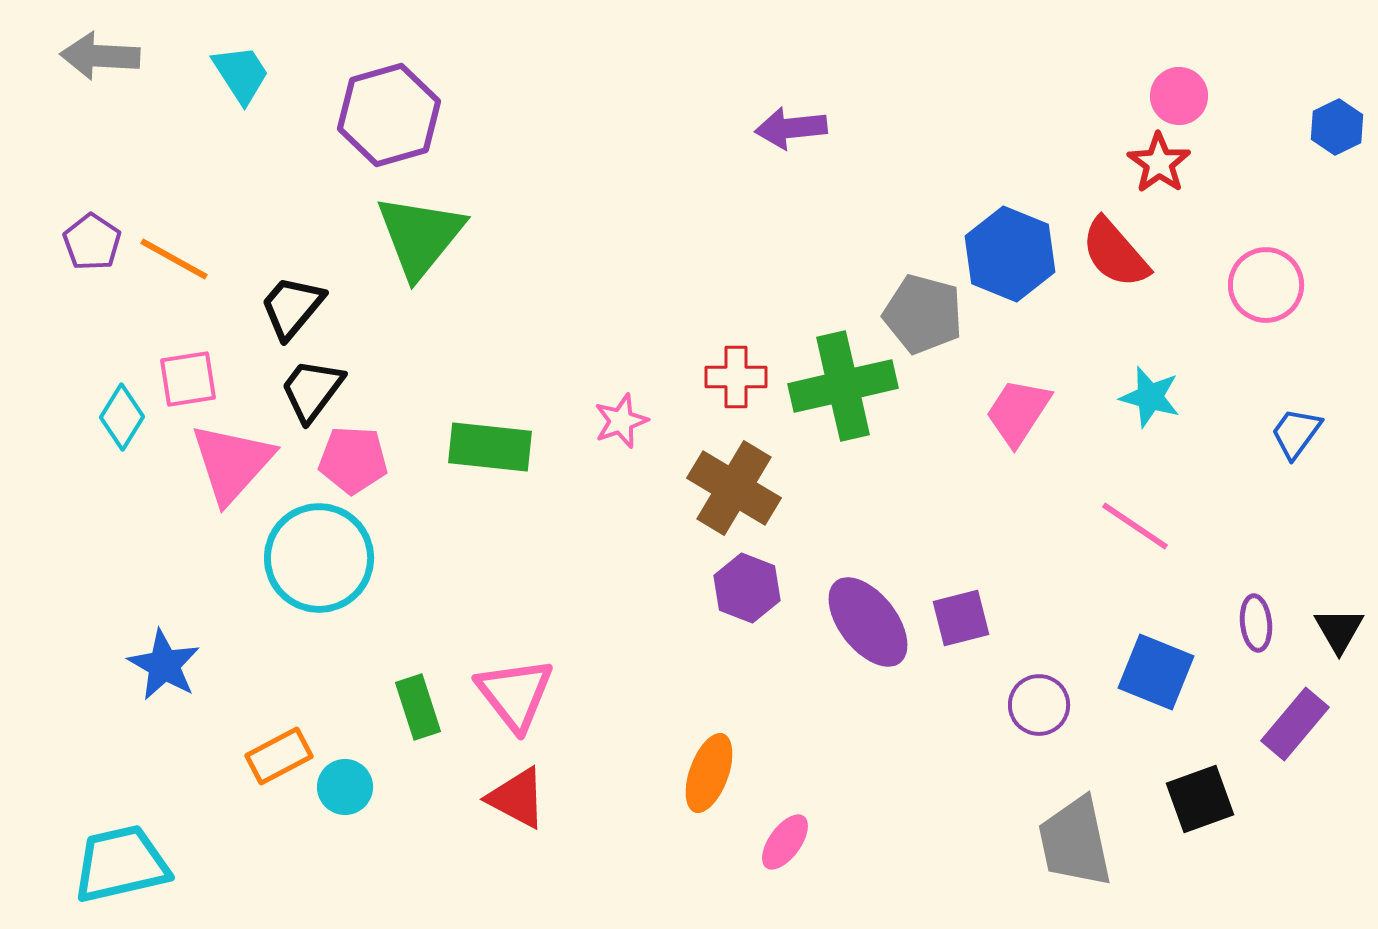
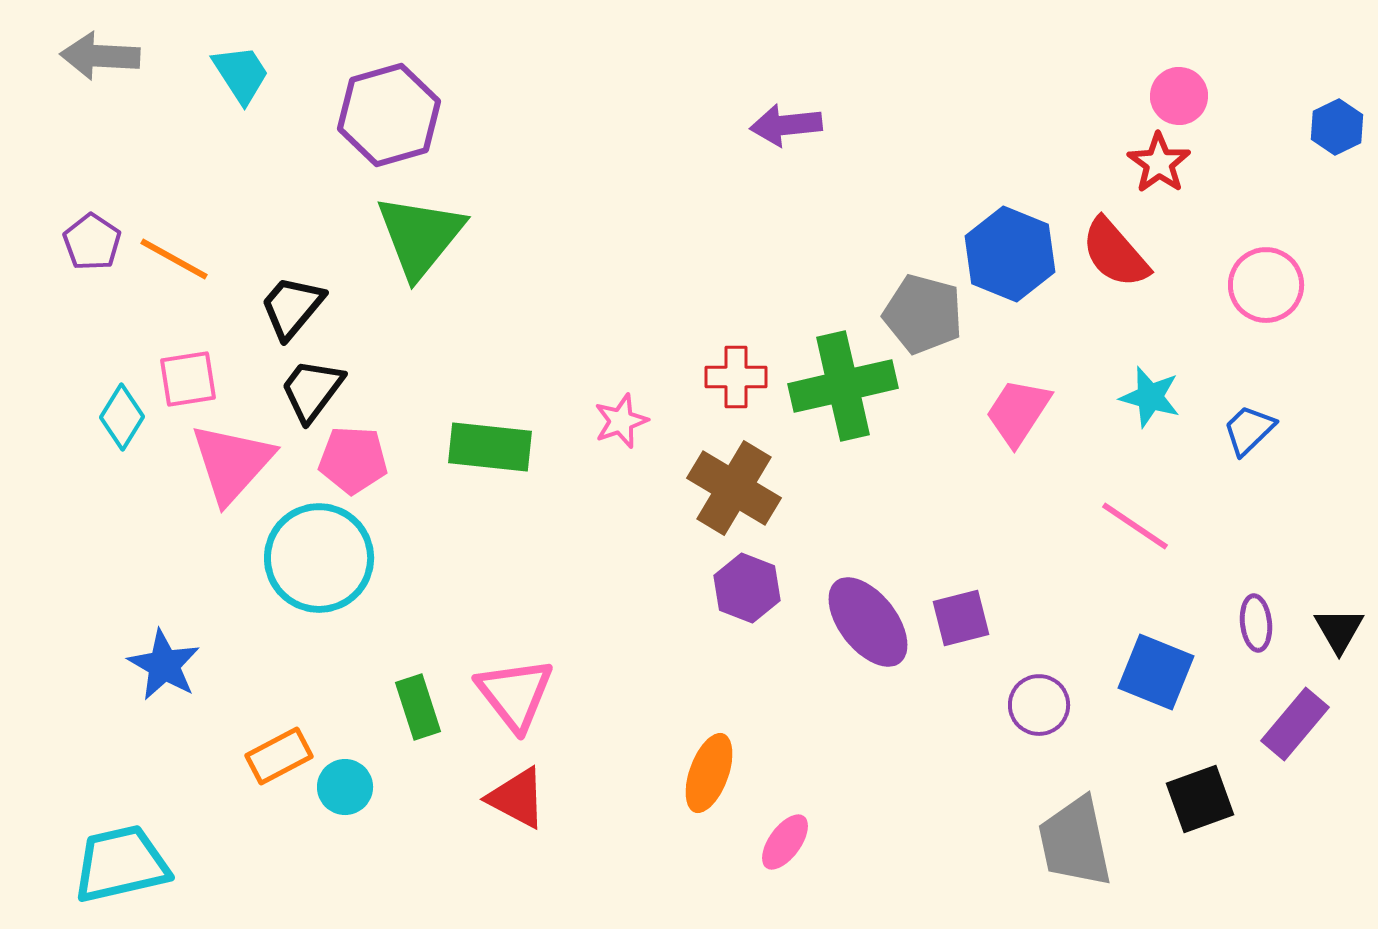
purple arrow at (791, 128): moved 5 px left, 3 px up
blue trapezoid at (1296, 433): moved 47 px left, 3 px up; rotated 10 degrees clockwise
